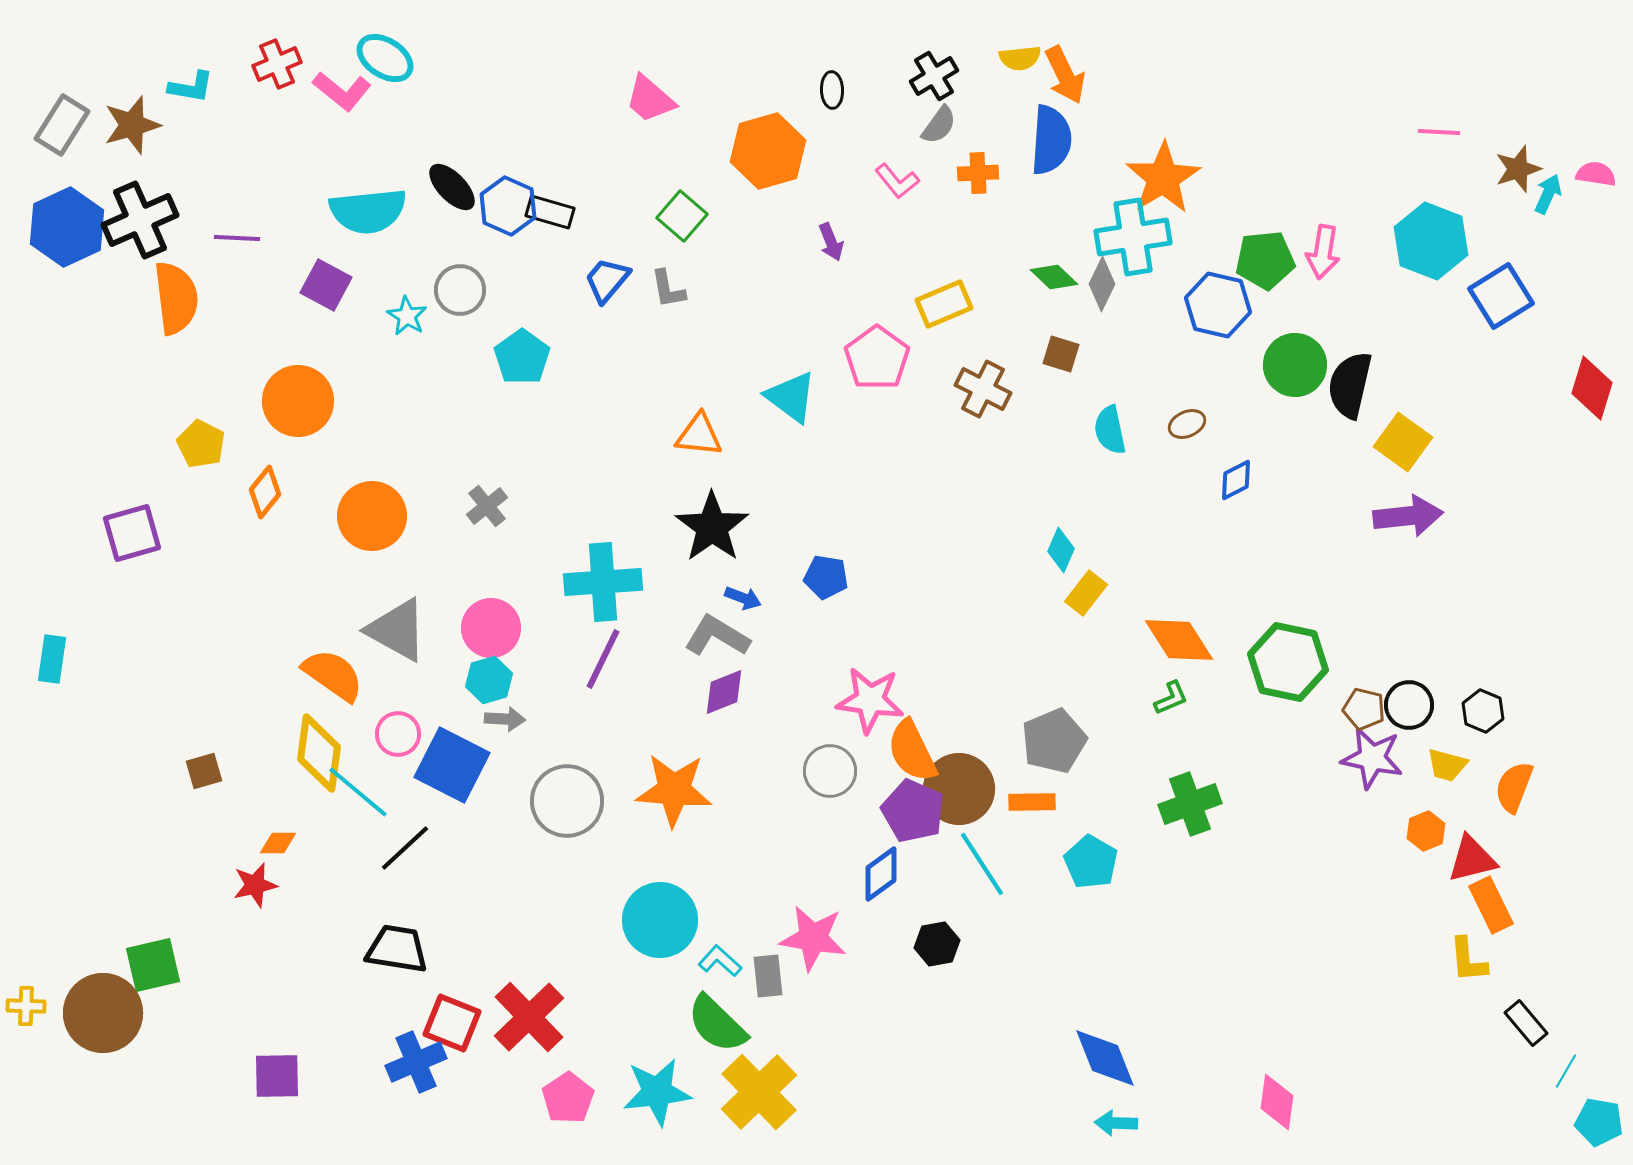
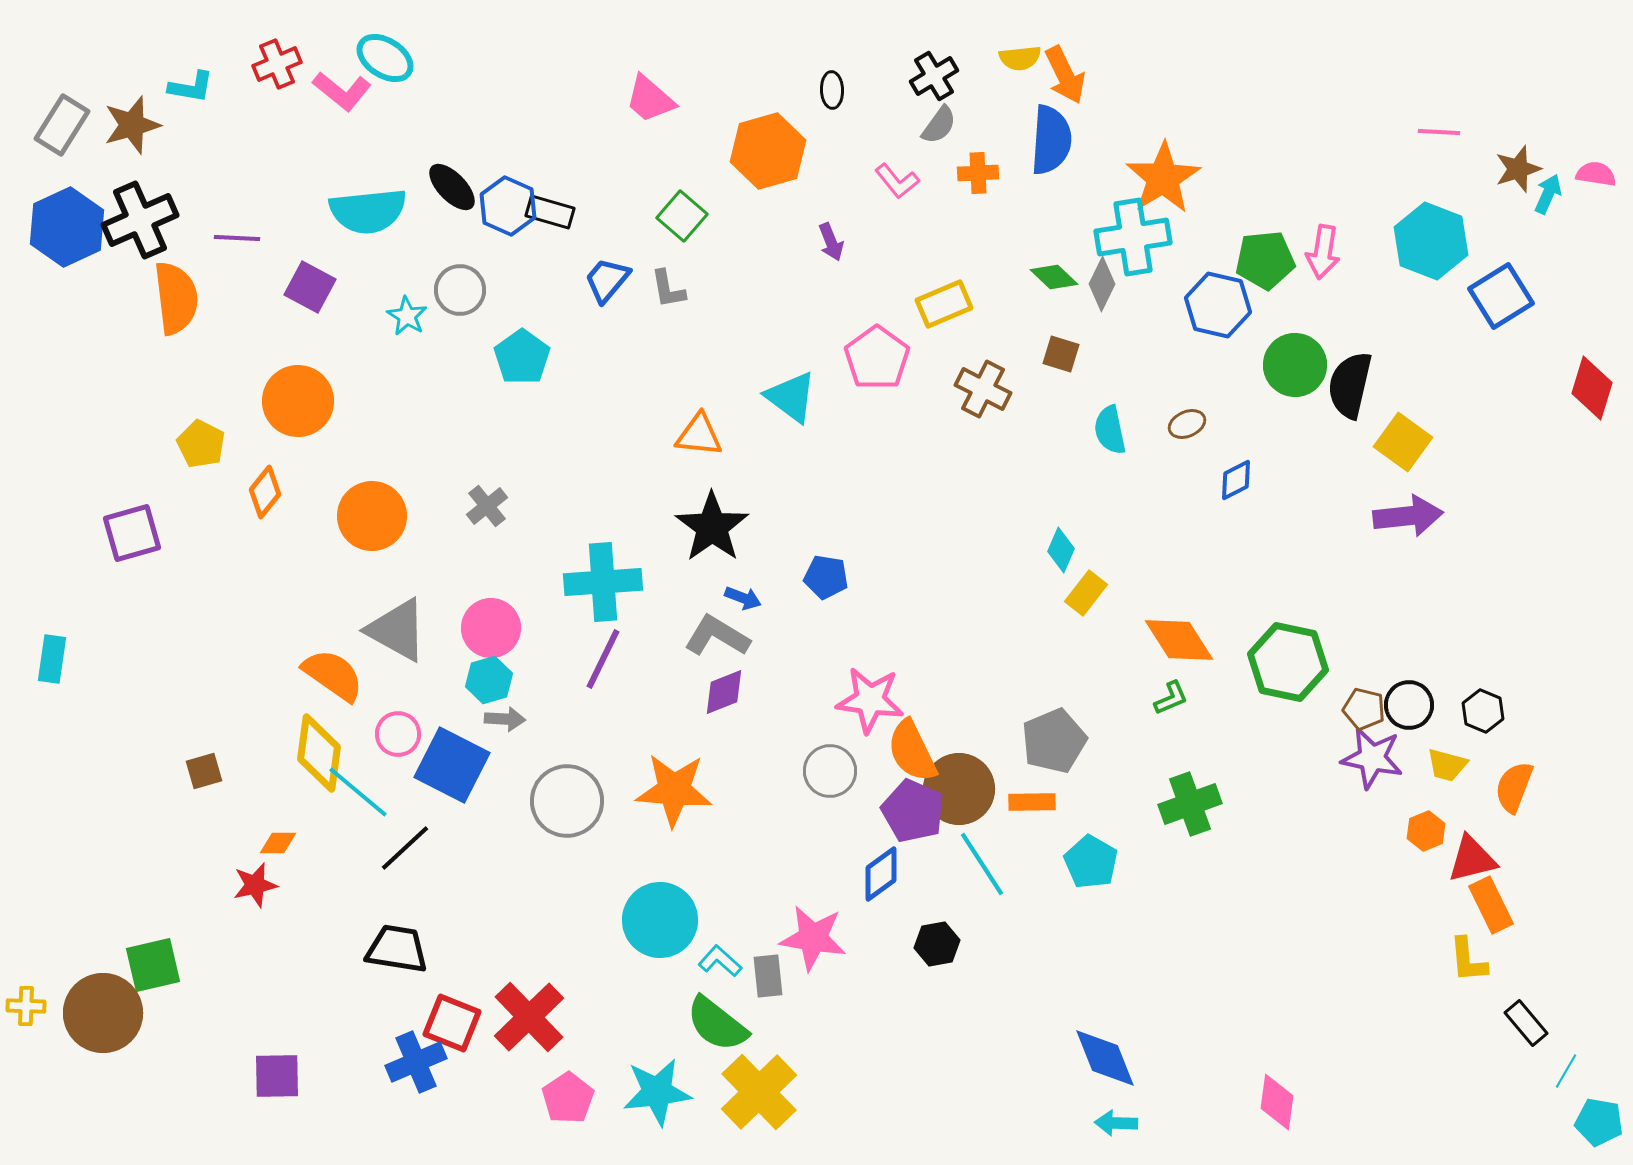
purple square at (326, 285): moved 16 px left, 2 px down
green semicircle at (717, 1024): rotated 6 degrees counterclockwise
